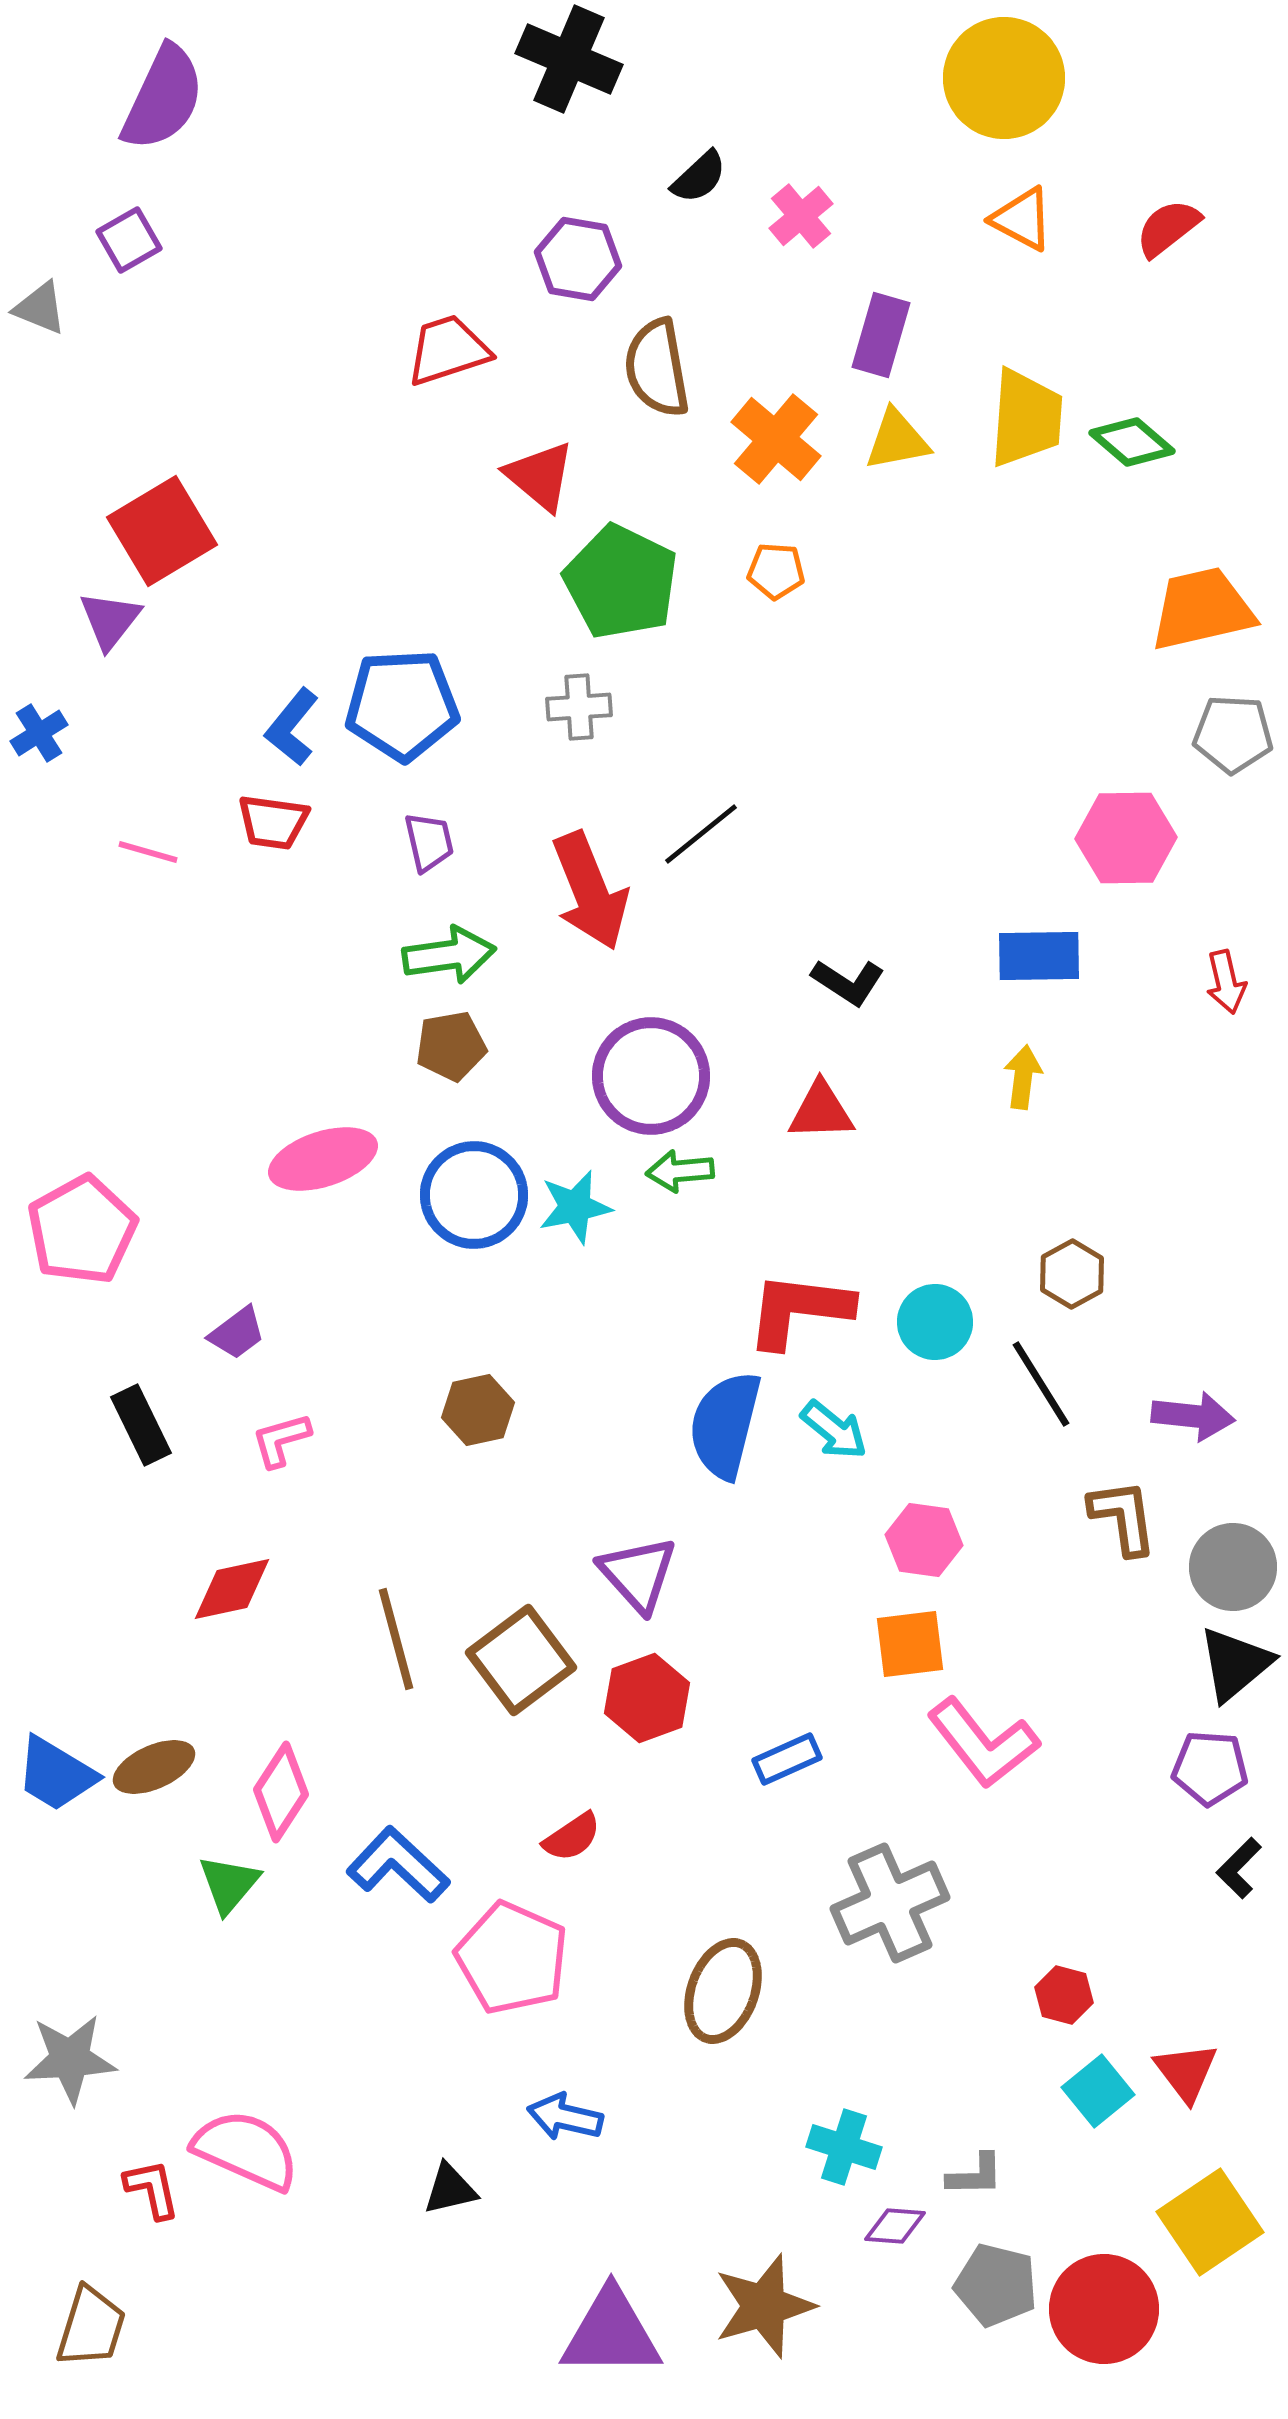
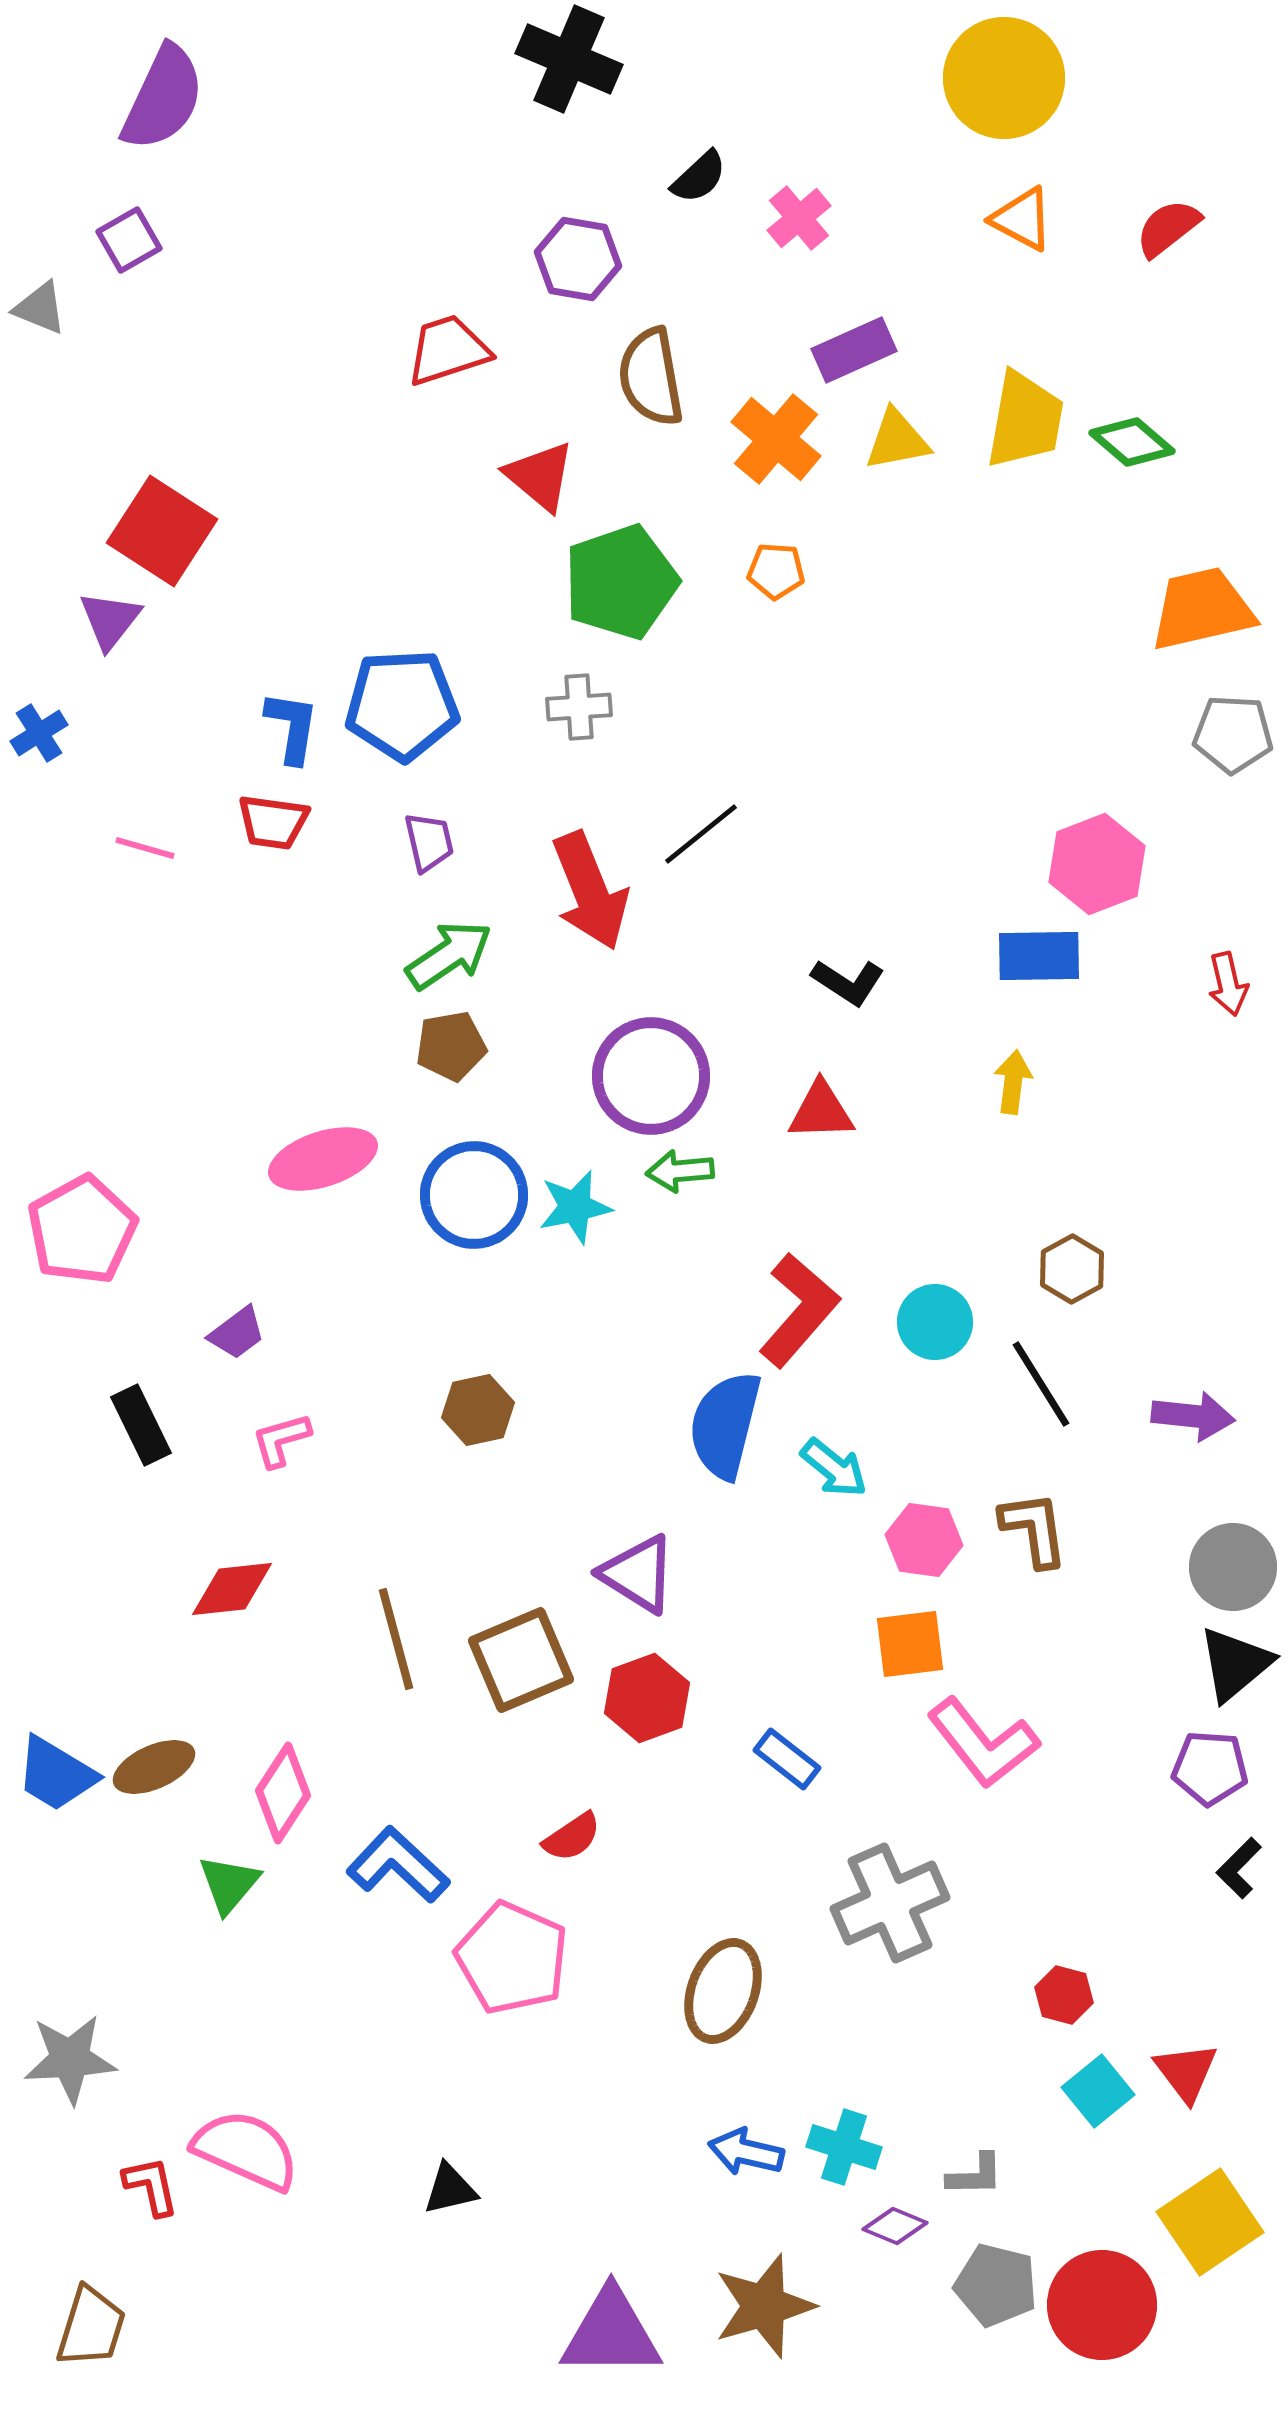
pink cross at (801, 216): moved 2 px left, 2 px down
purple rectangle at (881, 335): moved 27 px left, 15 px down; rotated 50 degrees clockwise
brown semicircle at (657, 368): moved 6 px left, 9 px down
yellow trapezoid at (1026, 418): moved 1 px left, 2 px down; rotated 6 degrees clockwise
red square at (162, 531): rotated 26 degrees counterclockwise
green pentagon at (621, 582): rotated 27 degrees clockwise
blue L-shape at (292, 727): rotated 150 degrees clockwise
pink hexagon at (1126, 838): moved 29 px left, 26 px down; rotated 20 degrees counterclockwise
pink line at (148, 852): moved 3 px left, 4 px up
green arrow at (449, 955): rotated 26 degrees counterclockwise
red arrow at (1226, 982): moved 2 px right, 2 px down
yellow arrow at (1023, 1077): moved 10 px left, 5 px down
brown hexagon at (1072, 1274): moved 5 px up
red L-shape at (799, 1310): rotated 124 degrees clockwise
cyan arrow at (834, 1430): moved 38 px down
brown L-shape at (1123, 1517): moved 89 px left, 12 px down
purple triangle at (638, 1574): rotated 16 degrees counterclockwise
red diamond at (232, 1589): rotated 6 degrees clockwise
brown square at (521, 1660): rotated 14 degrees clockwise
blue rectangle at (787, 1759): rotated 62 degrees clockwise
pink diamond at (281, 1792): moved 2 px right, 1 px down
blue arrow at (565, 2117): moved 181 px right, 35 px down
red L-shape at (152, 2189): moved 1 px left, 3 px up
purple diamond at (895, 2226): rotated 18 degrees clockwise
red circle at (1104, 2309): moved 2 px left, 4 px up
